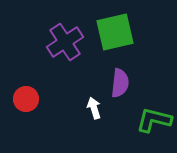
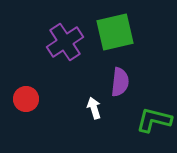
purple semicircle: moved 1 px up
